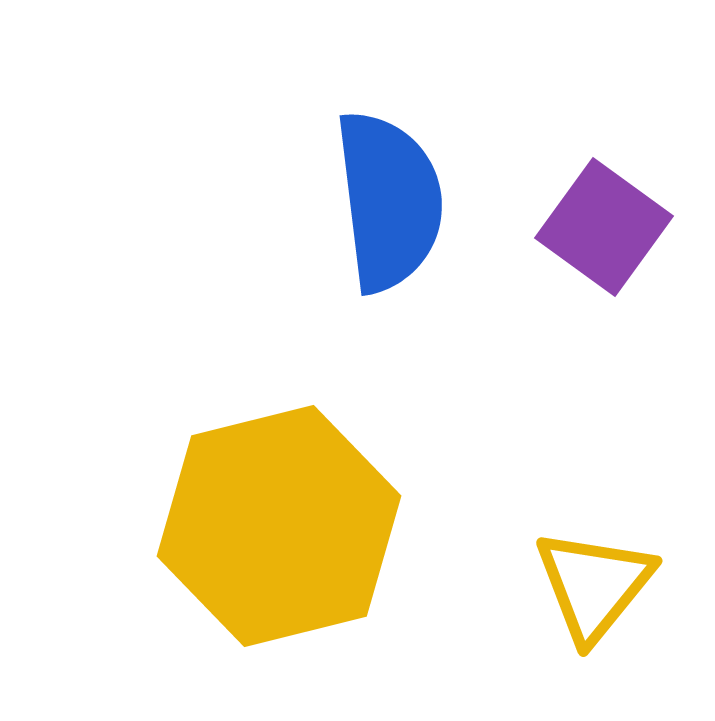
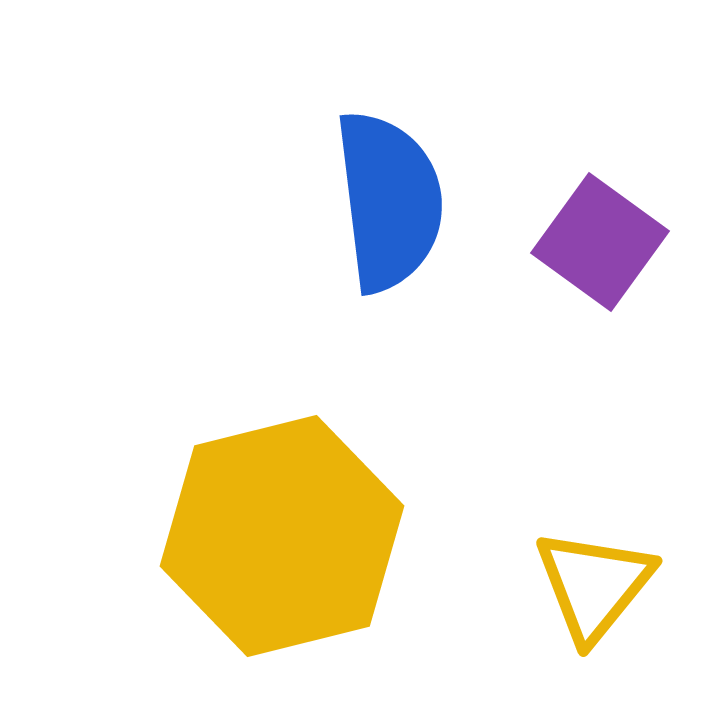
purple square: moved 4 px left, 15 px down
yellow hexagon: moved 3 px right, 10 px down
